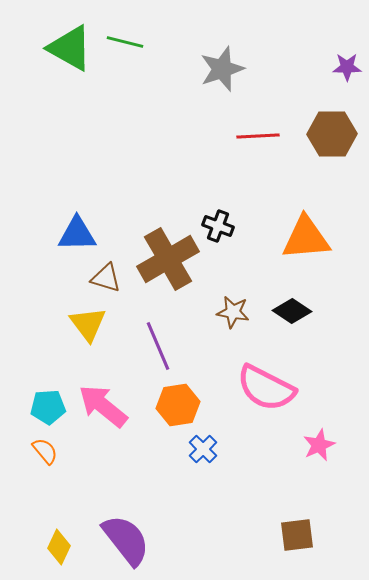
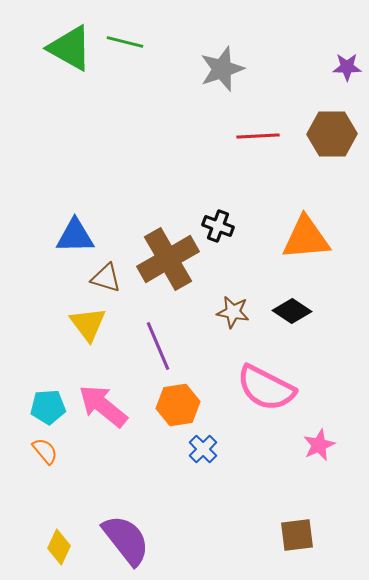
blue triangle: moved 2 px left, 2 px down
